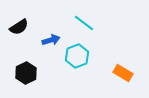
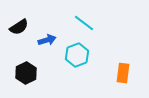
blue arrow: moved 4 px left
cyan hexagon: moved 1 px up
orange rectangle: rotated 66 degrees clockwise
